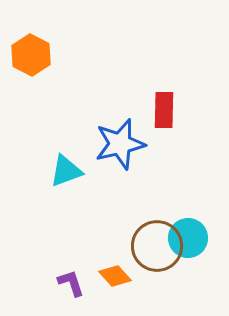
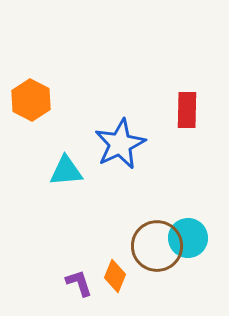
orange hexagon: moved 45 px down
red rectangle: moved 23 px right
blue star: rotated 12 degrees counterclockwise
cyan triangle: rotated 15 degrees clockwise
orange diamond: rotated 64 degrees clockwise
purple L-shape: moved 8 px right
